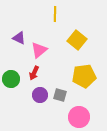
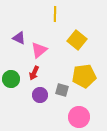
gray square: moved 2 px right, 5 px up
